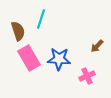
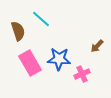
cyan line: rotated 66 degrees counterclockwise
pink rectangle: moved 1 px right, 5 px down
pink cross: moved 5 px left, 2 px up
